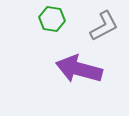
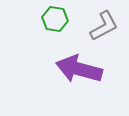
green hexagon: moved 3 px right
